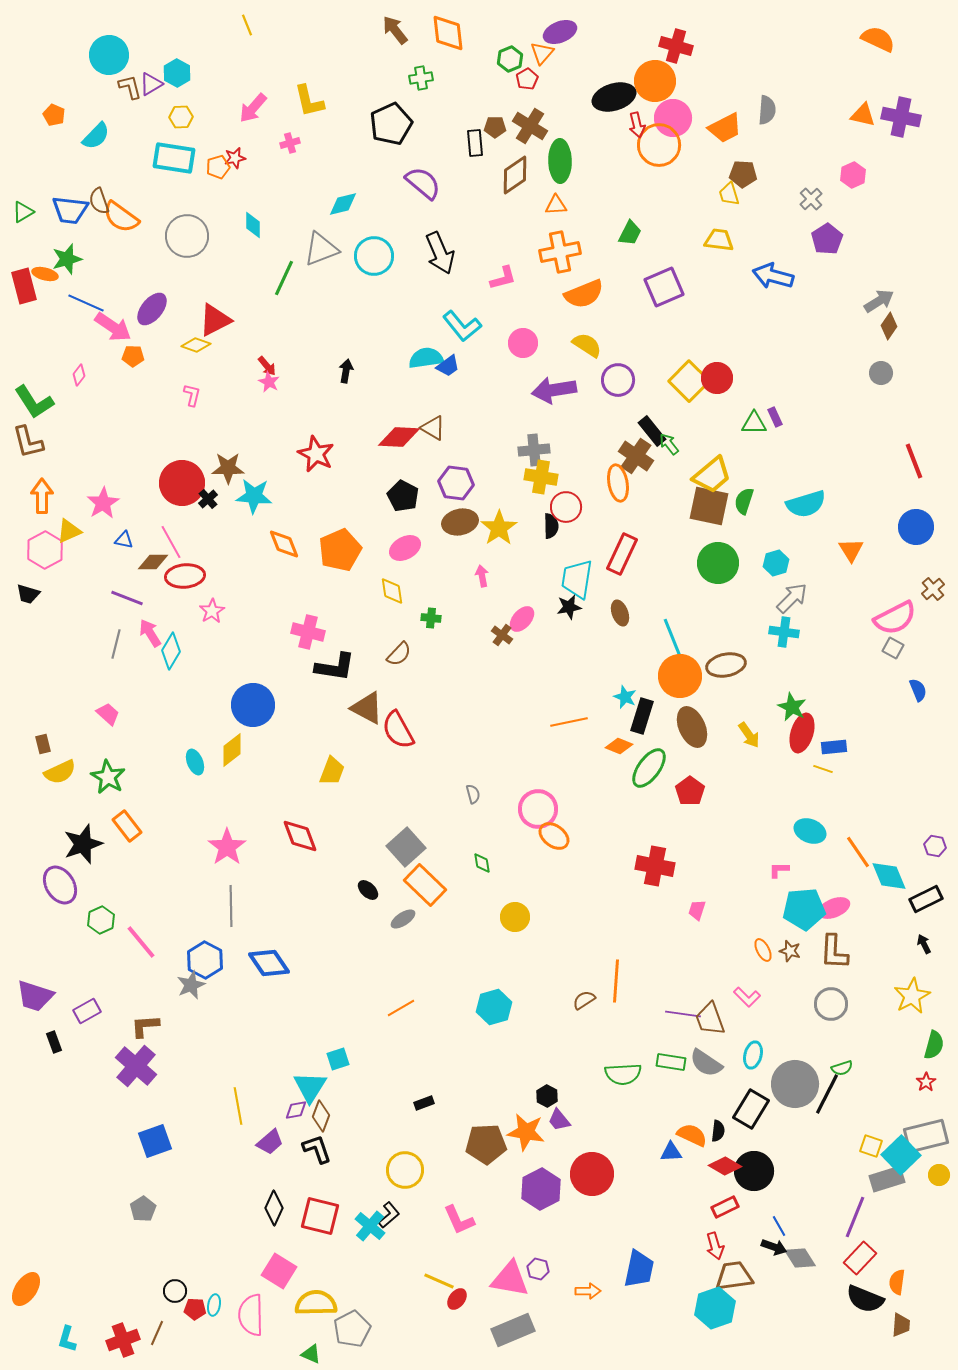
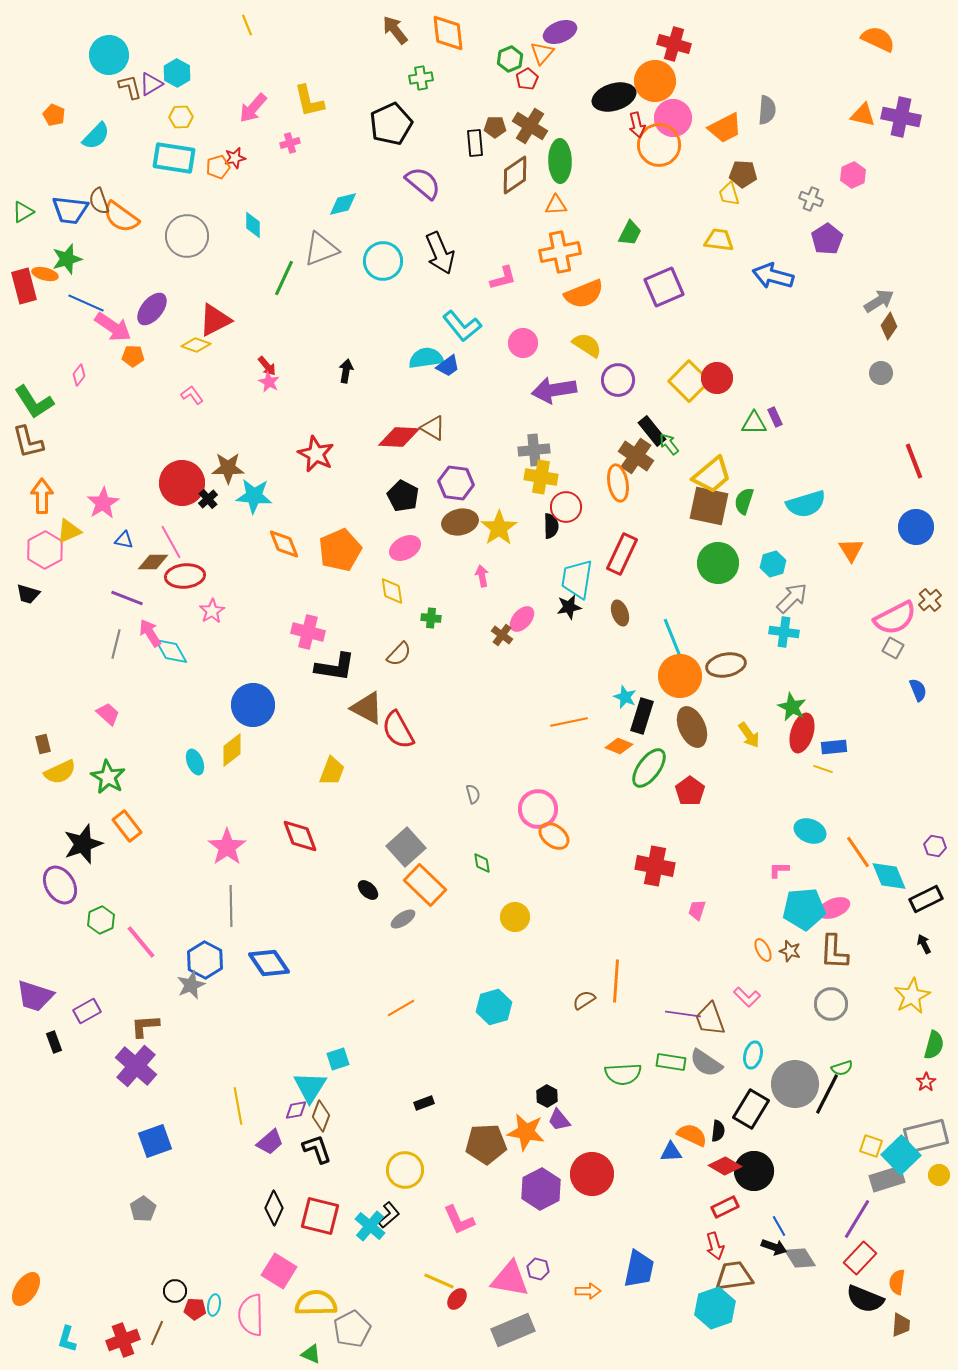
red cross at (676, 46): moved 2 px left, 2 px up
gray cross at (811, 199): rotated 25 degrees counterclockwise
cyan circle at (374, 256): moved 9 px right, 5 px down
pink L-shape at (192, 395): rotated 50 degrees counterclockwise
cyan hexagon at (776, 563): moved 3 px left, 1 px down
brown cross at (933, 589): moved 3 px left, 11 px down
cyan diamond at (171, 651): rotated 60 degrees counterclockwise
purple line at (855, 1217): moved 2 px right, 2 px down; rotated 9 degrees clockwise
